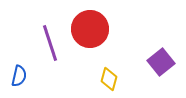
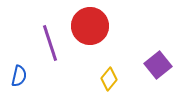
red circle: moved 3 px up
purple square: moved 3 px left, 3 px down
yellow diamond: rotated 25 degrees clockwise
